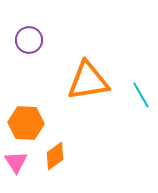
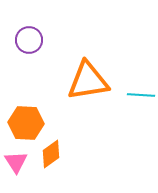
cyan line: rotated 56 degrees counterclockwise
orange diamond: moved 4 px left, 2 px up
